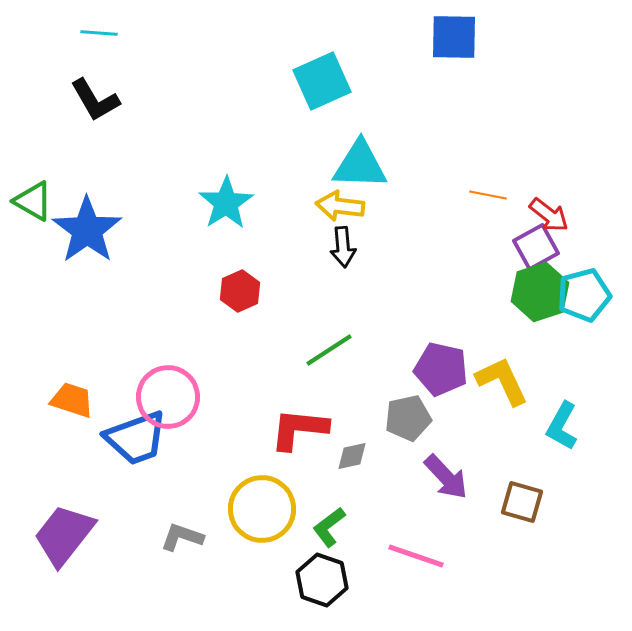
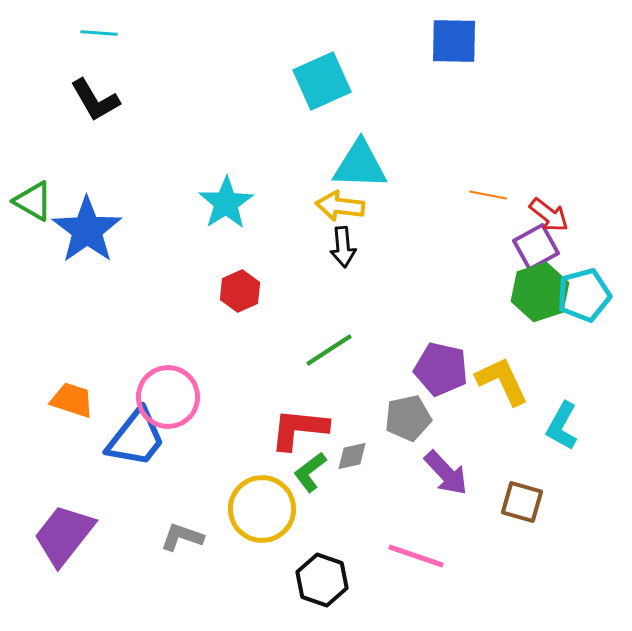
blue square: moved 4 px down
blue trapezoid: rotated 32 degrees counterclockwise
purple arrow: moved 4 px up
green L-shape: moved 19 px left, 55 px up
